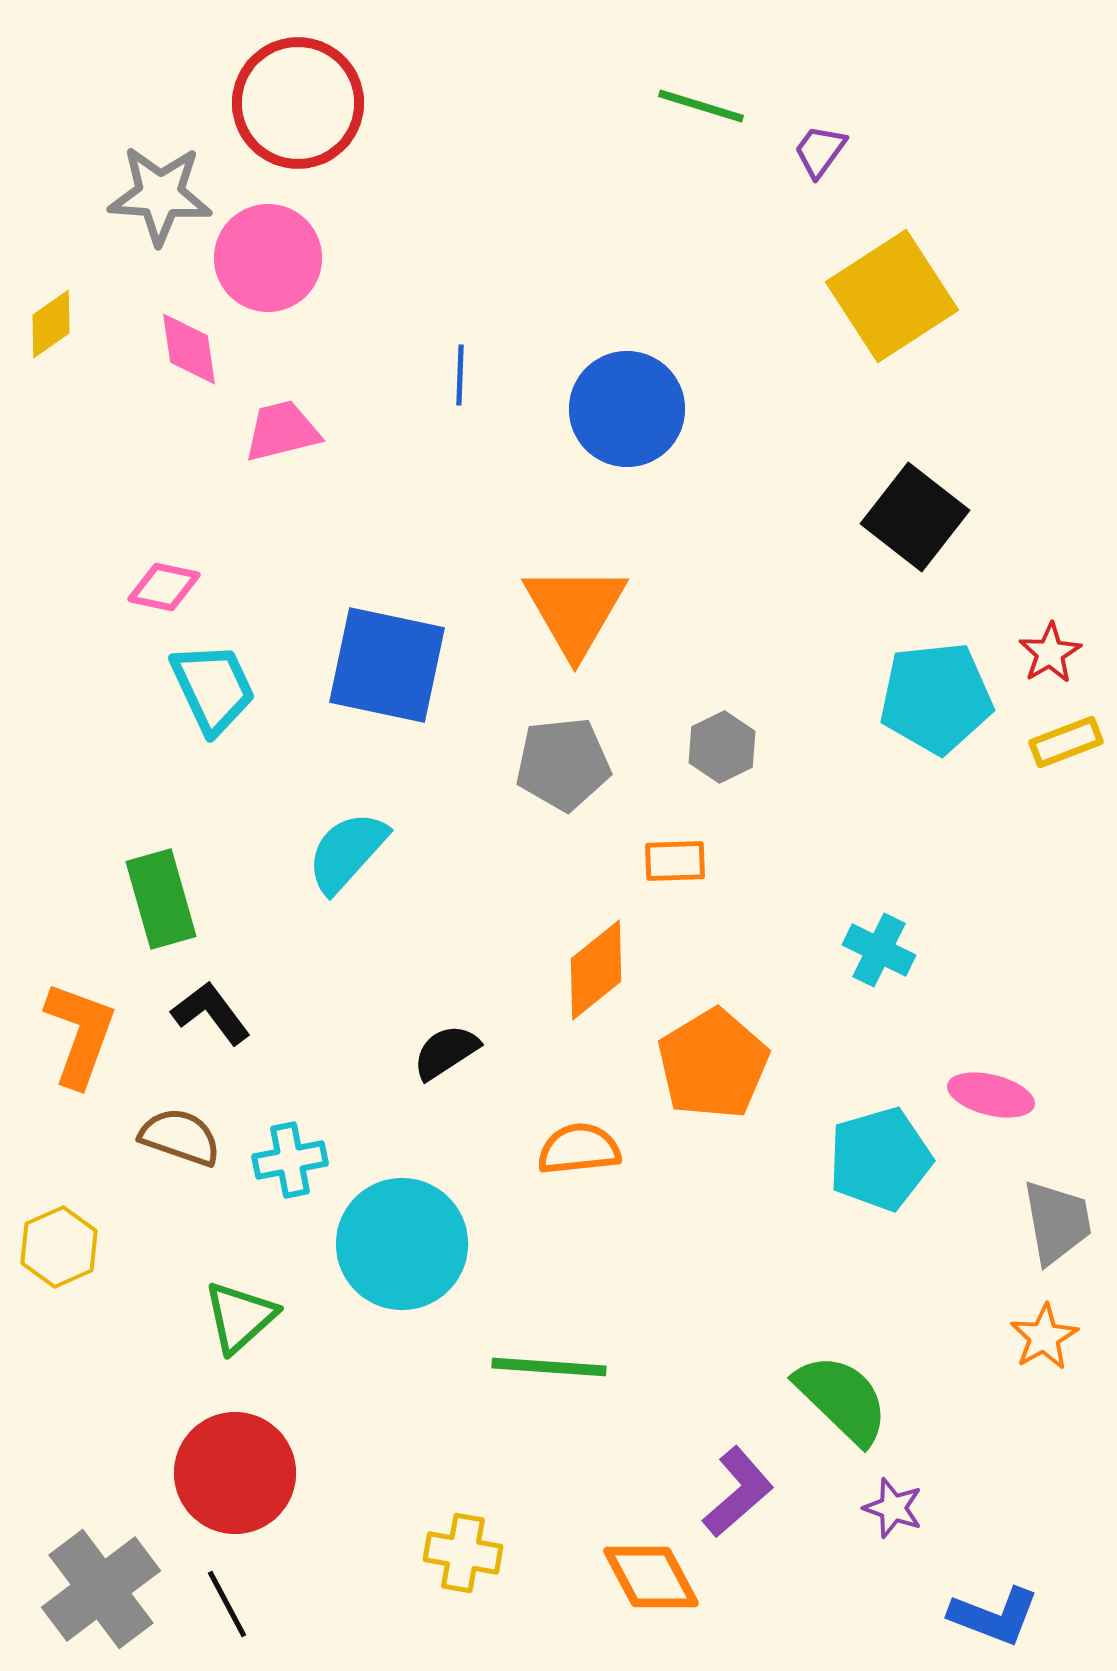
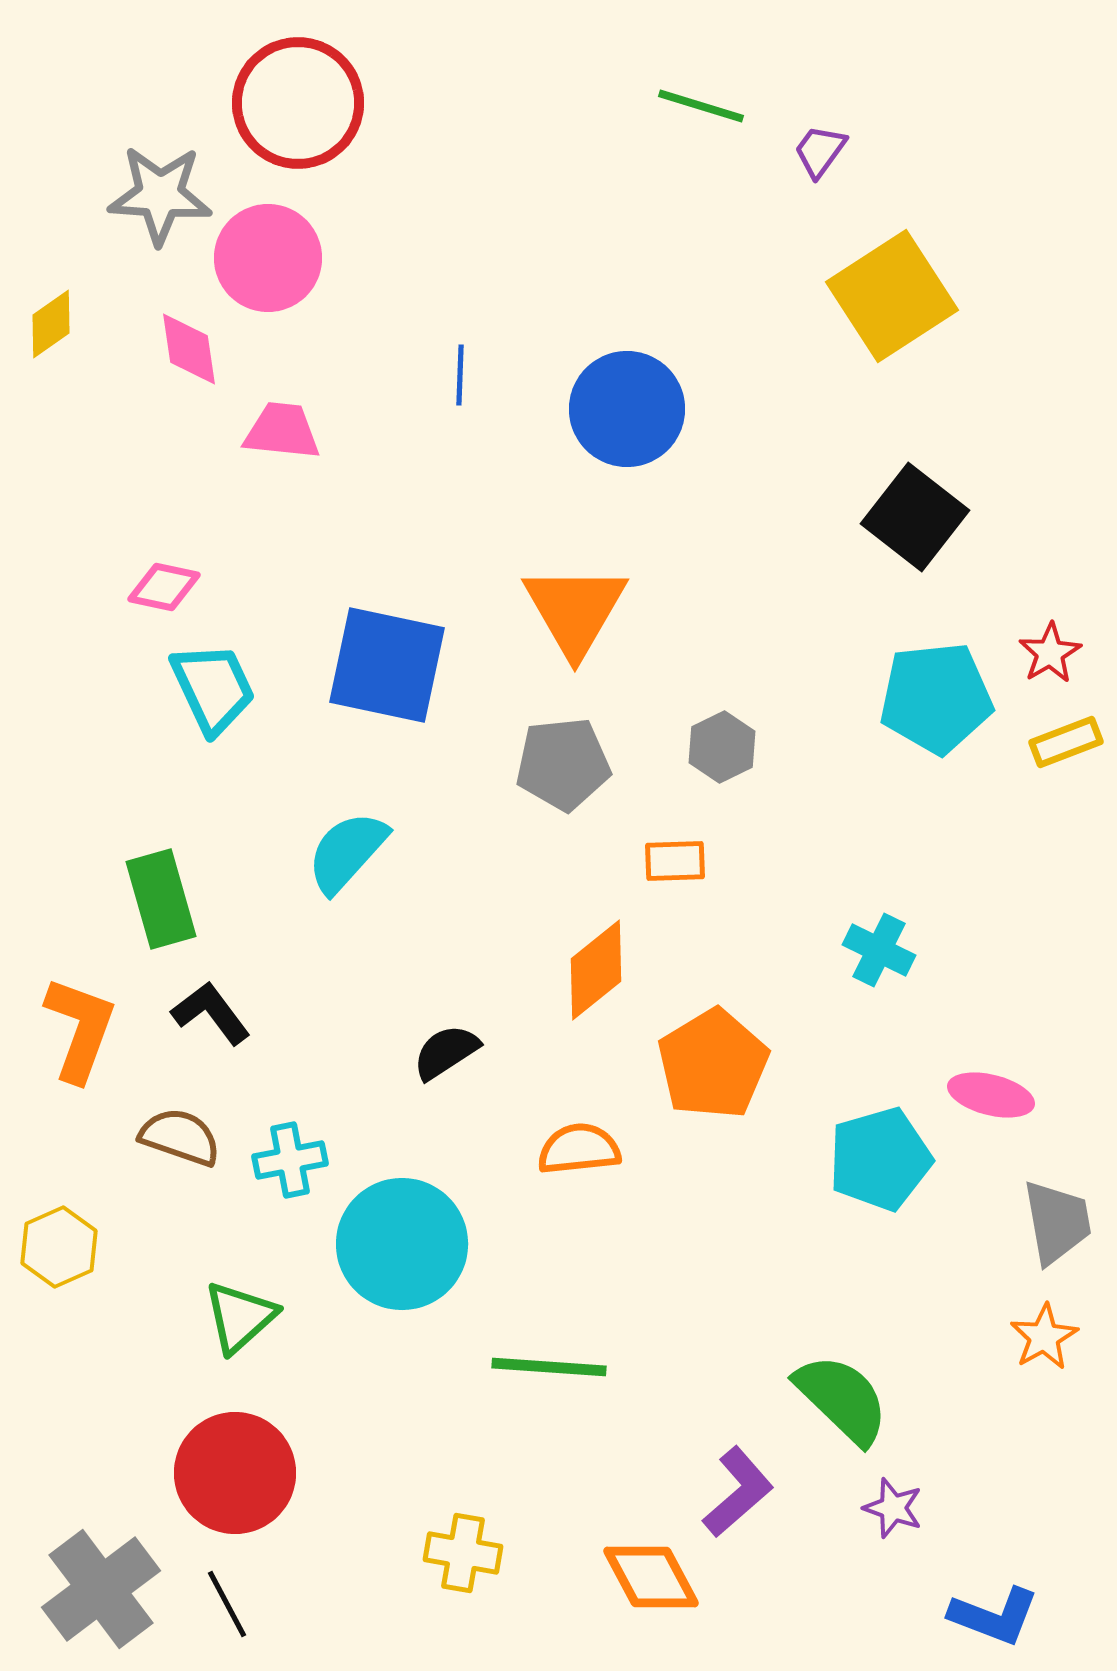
pink trapezoid at (282, 431): rotated 20 degrees clockwise
orange L-shape at (80, 1034): moved 5 px up
